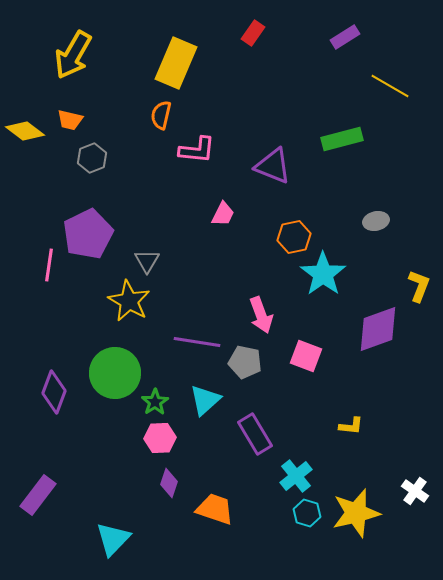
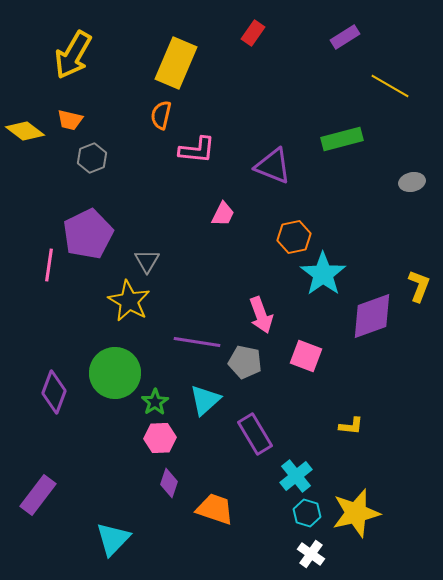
gray ellipse at (376, 221): moved 36 px right, 39 px up
purple diamond at (378, 329): moved 6 px left, 13 px up
white cross at (415, 491): moved 104 px left, 63 px down
